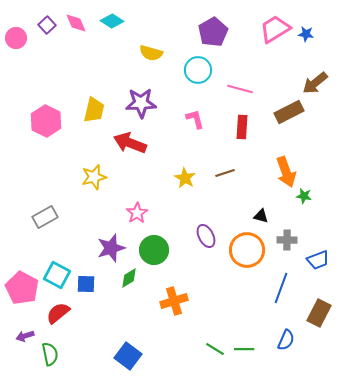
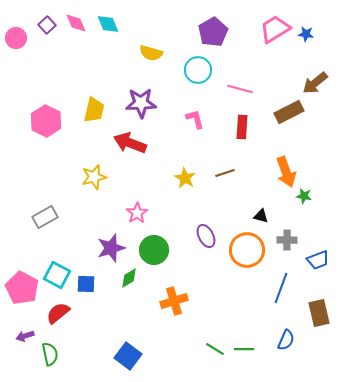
cyan diamond at (112, 21): moved 4 px left, 3 px down; rotated 35 degrees clockwise
brown rectangle at (319, 313): rotated 40 degrees counterclockwise
